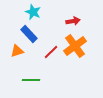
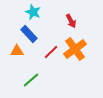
red arrow: moved 2 px left; rotated 72 degrees clockwise
orange cross: moved 3 px down
orange triangle: rotated 16 degrees clockwise
green line: rotated 42 degrees counterclockwise
